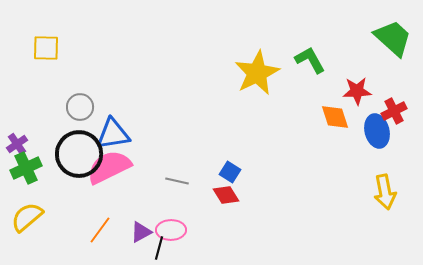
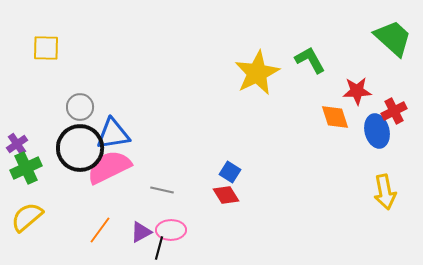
black circle: moved 1 px right, 6 px up
gray line: moved 15 px left, 9 px down
